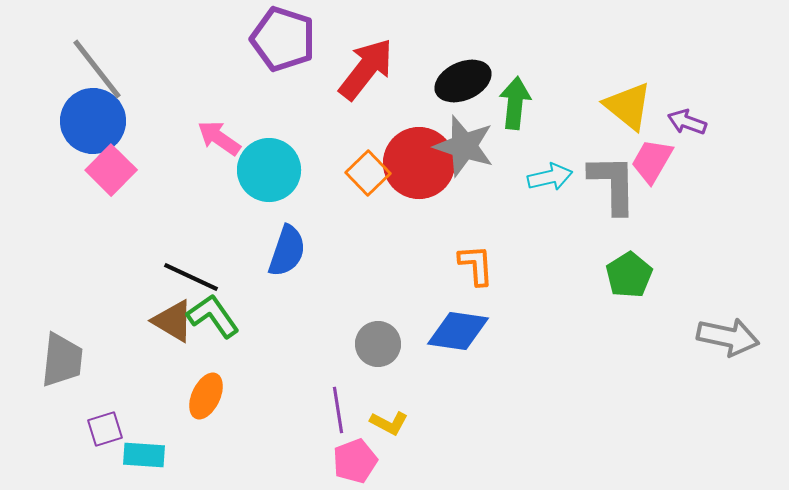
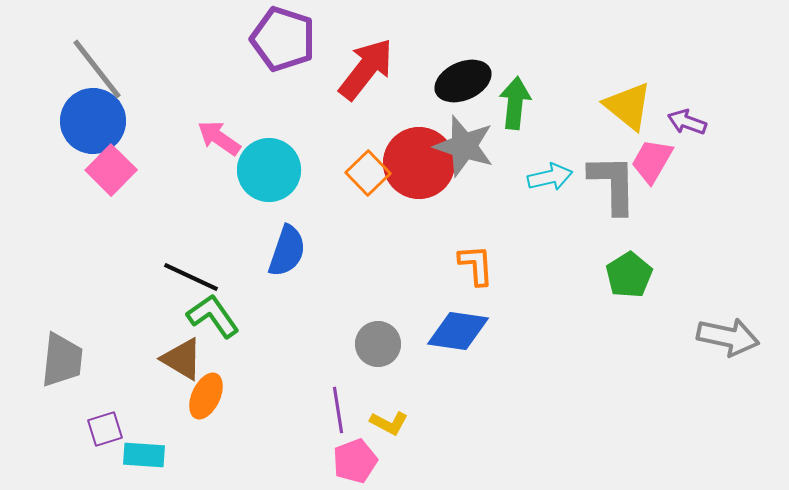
brown triangle: moved 9 px right, 38 px down
